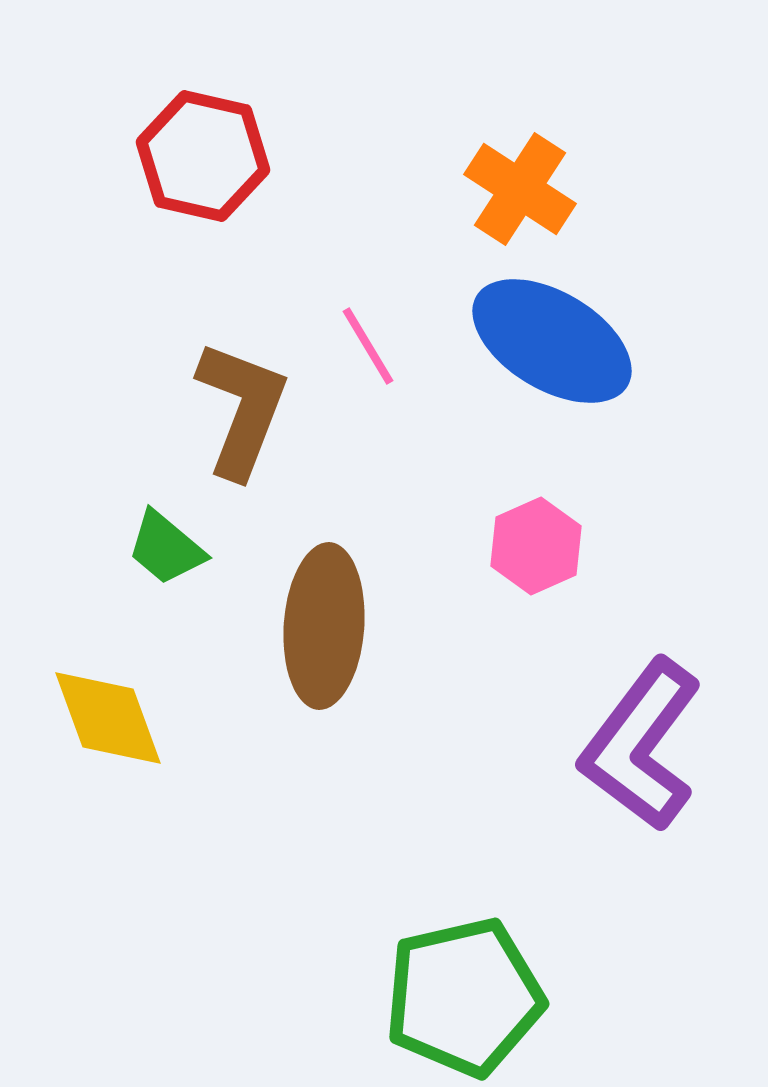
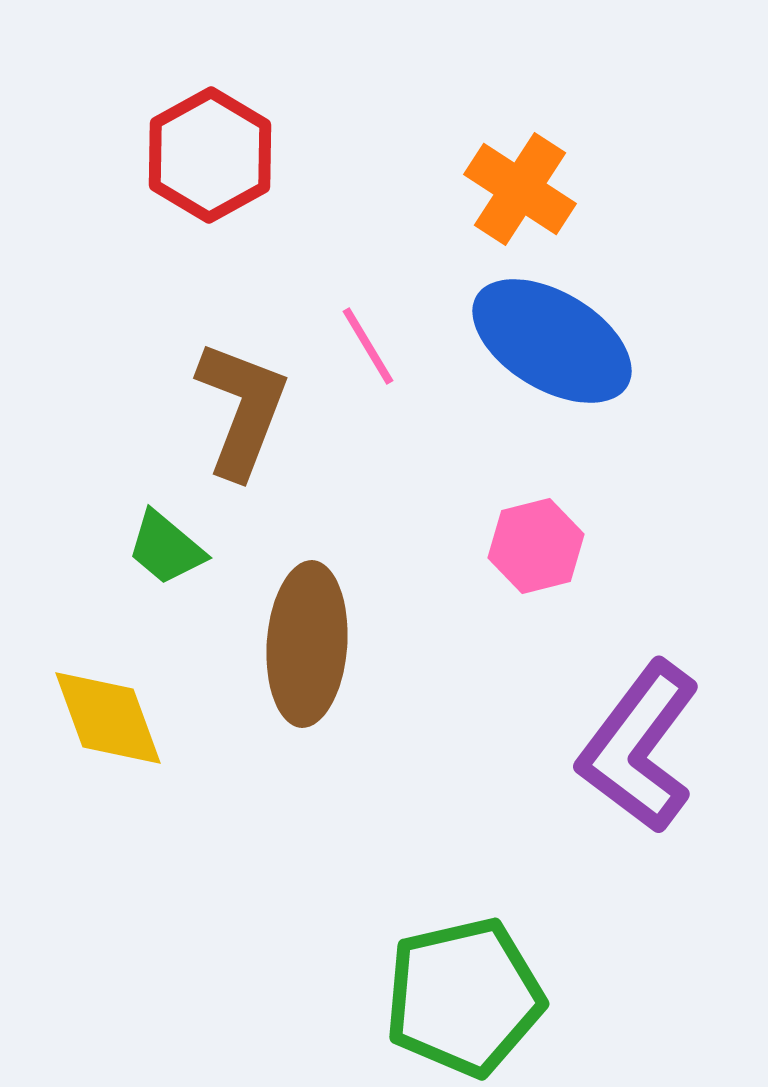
red hexagon: moved 7 px right, 1 px up; rotated 18 degrees clockwise
pink hexagon: rotated 10 degrees clockwise
brown ellipse: moved 17 px left, 18 px down
purple L-shape: moved 2 px left, 2 px down
